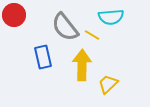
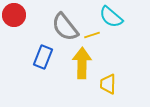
cyan semicircle: rotated 45 degrees clockwise
yellow line: rotated 49 degrees counterclockwise
blue rectangle: rotated 35 degrees clockwise
yellow arrow: moved 2 px up
yellow trapezoid: rotated 45 degrees counterclockwise
